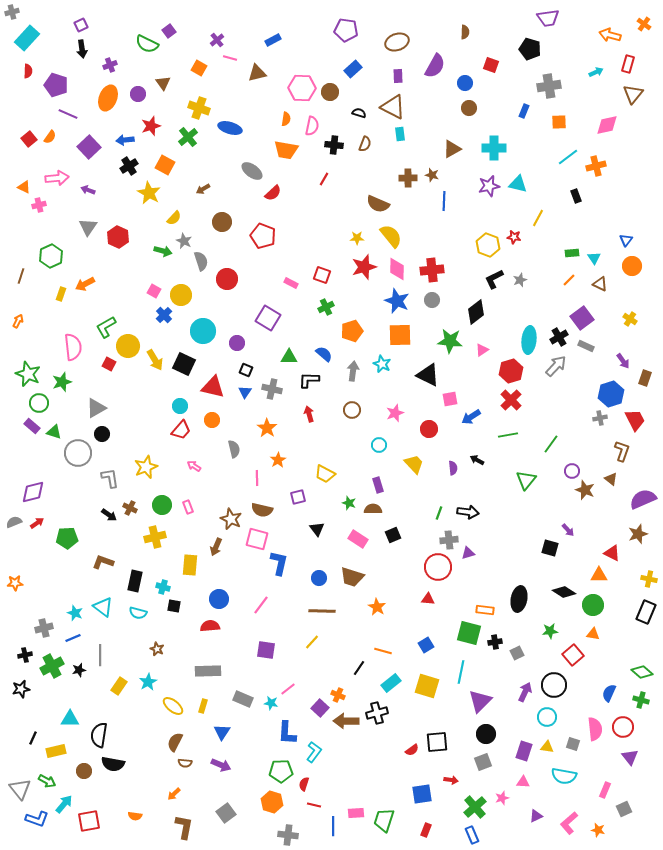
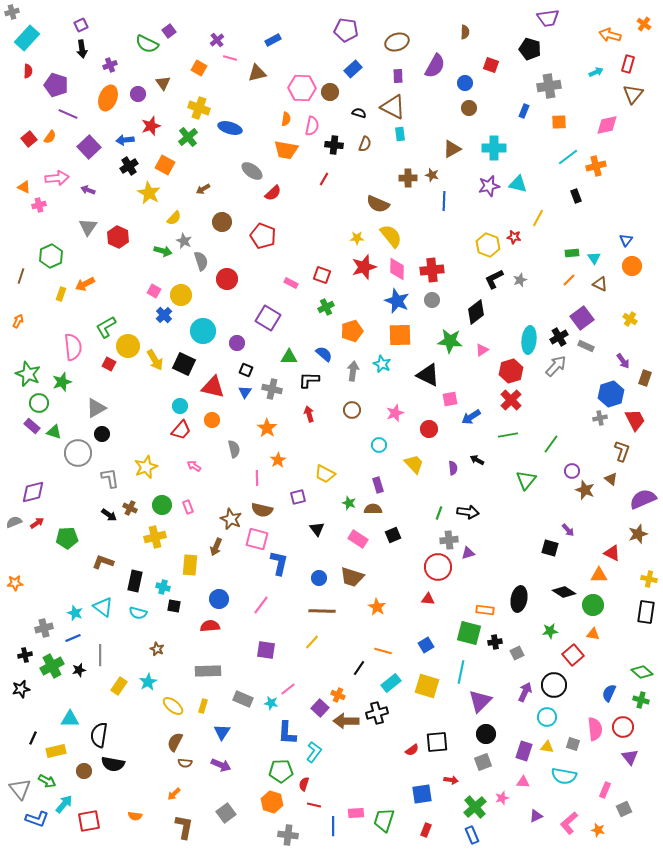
black rectangle at (646, 612): rotated 15 degrees counterclockwise
